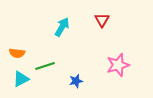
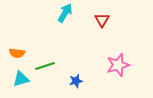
cyan arrow: moved 3 px right, 14 px up
cyan triangle: rotated 12 degrees clockwise
